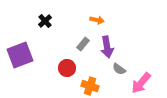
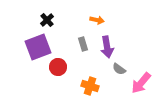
black cross: moved 2 px right, 1 px up
gray rectangle: rotated 56 degrees counterclockwise
purple square: moved 18 px right, 8 px up
red circle: moved 9 px left, 1 px up
